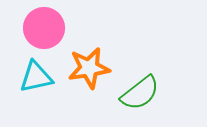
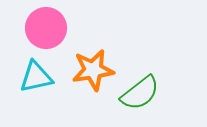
pink circle: moved 2 px right
orange star: moved 4 px right, 2 px down
